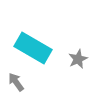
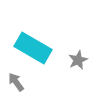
gray star: moved 1 px down
